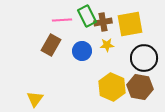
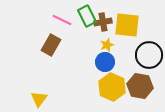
pink line: rotated 30 degrees clockwise
yellow square: moved 3 px left, 1 px down; rotated 16 degrees clockwise
yellow star: rotated 16 degrees counterclockwise
blue circle: moved 23 px right, 11 px down
black circle: moved 5 px right, 3 px up
brown hexagon: moved 1 px up
yellow triangle: moved 4 px right
